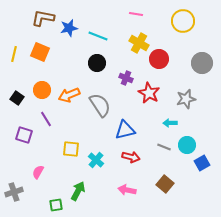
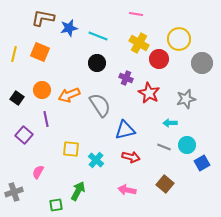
yellow circle: moved 4 px left, 18 px down
purple line: rotated 21 degrees clockwise
purple square: rotated 24 degrees clockwise
